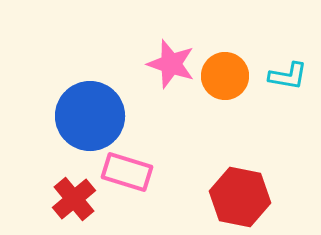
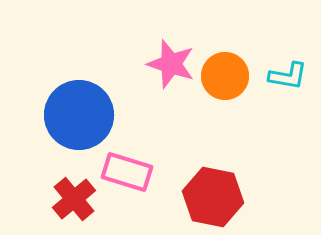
blue circle: moved 11 px left, 1 px up
red hexagon: moved 27 px left
